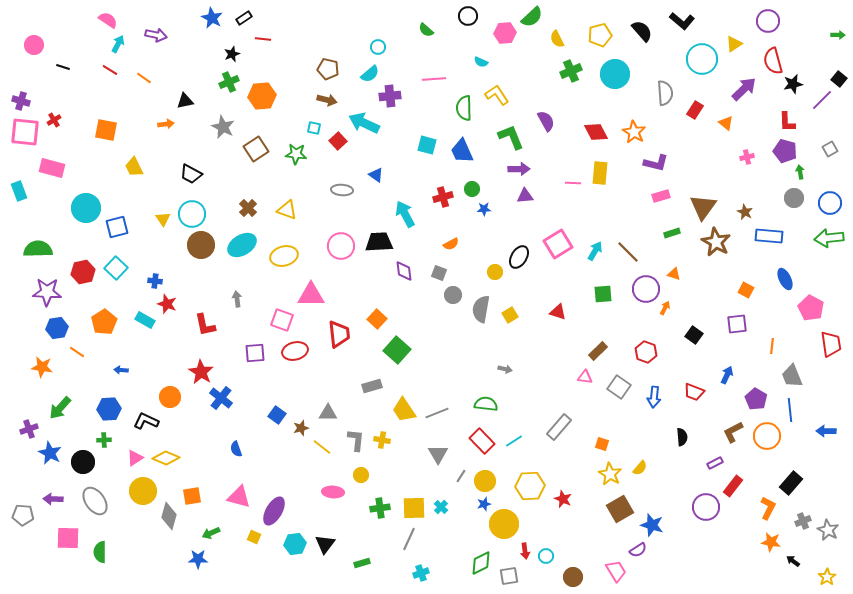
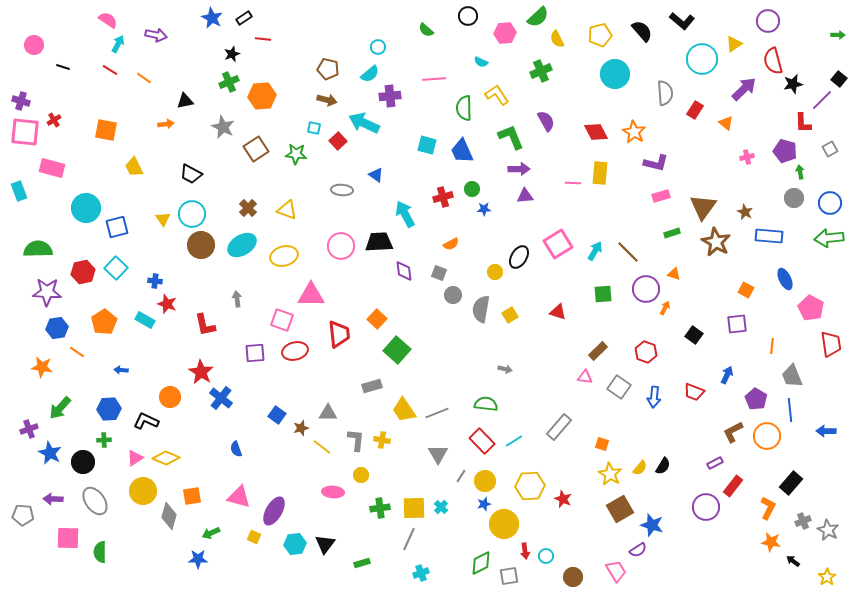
green semicircle at (532, 17): moved 6 px right
green cross at (571, 71): moved 30 px left
red L-shape at (787, 122): moved 16 px right, 1 px down
black semicircle at (682, 437): moved 19 px left, 29 px down; rotated 36 degrees clockwise
